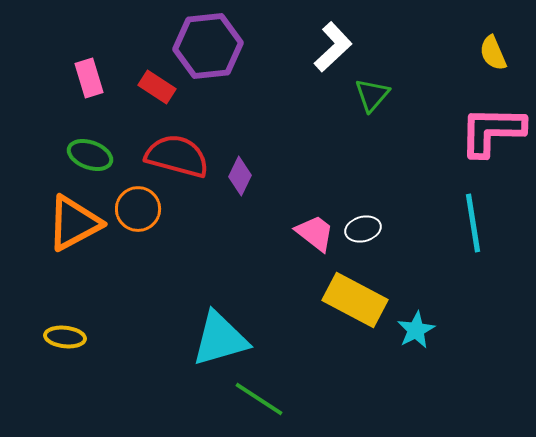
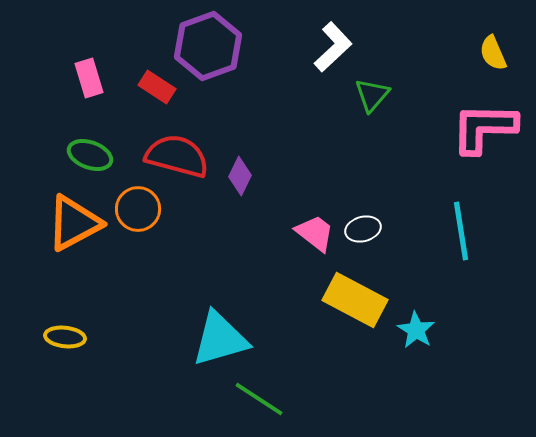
purple hexagon: rotated 14 degrees counterclockwise
pink L-shape: moved 8 px left, 3 px up
cyan line: moved 12 px left, 8 px down
cyan star: rotated 12 degrees counterclockwise
